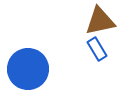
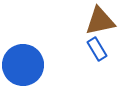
blue circle: moved 5 px left, 4 px up
